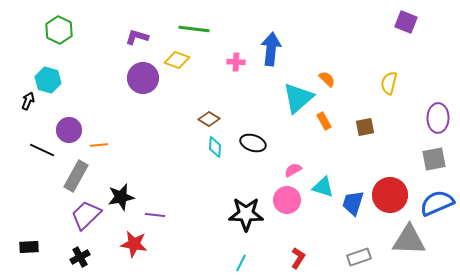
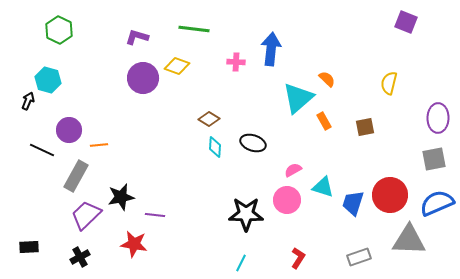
yellow diamond at (177, 60): moved 6 px down
